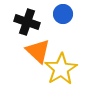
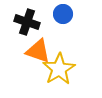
orange triangle: rotated 24 degrees counterclockwise
yellow star: moved 2 px left
